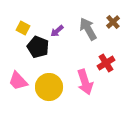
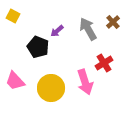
yellow square: moved 10 px left, 12 px up
red cross: moved 2 px left
pink trapezoid: moved 3 px left
yellow circle: moved 2 px right, 1 px down
